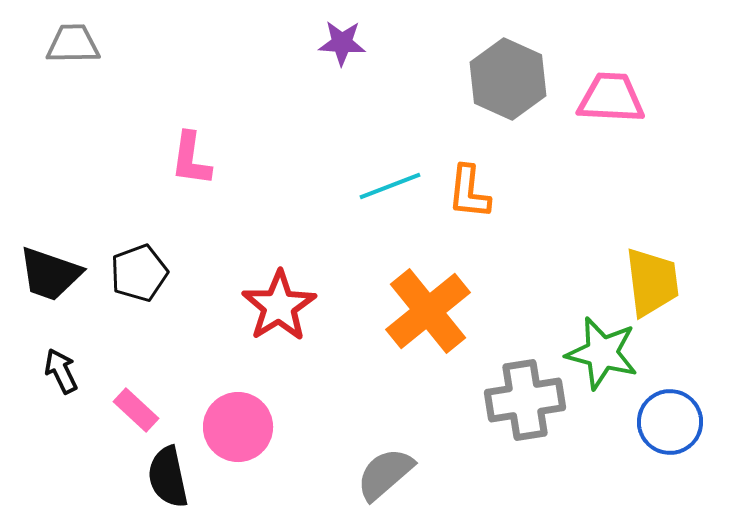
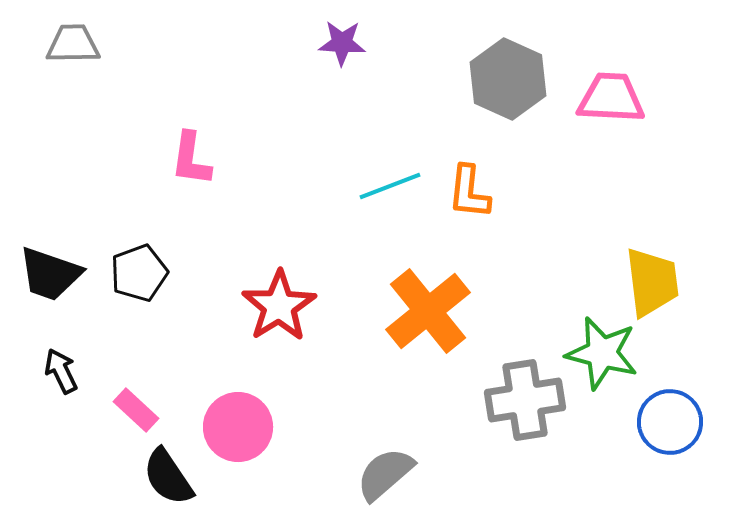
black semicircle: rotated 22 degrees counterclockwise
